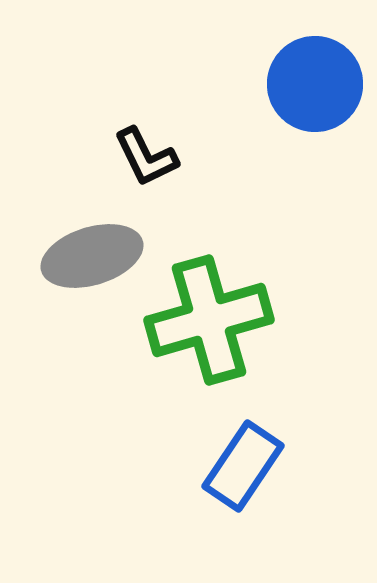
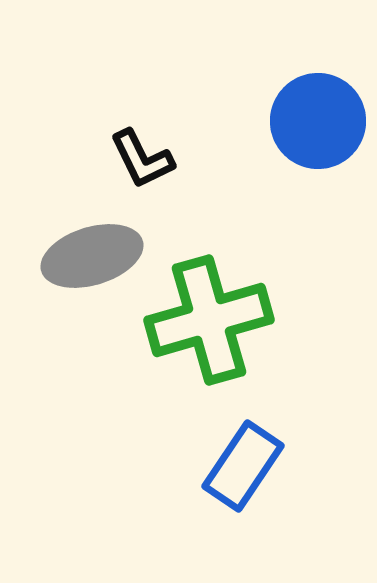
blue circle: moved 3 px right, 37 px down
black L-shape: moved 4 px left, 2 px down
